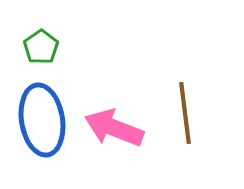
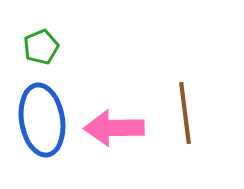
green pentagon: rotated 12 degrees clockwise
pink arrow: rotated 22 degrees counterclockwise
